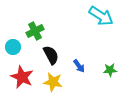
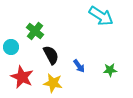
green cross: rotated 24 degrees counterclockwise
cyan circle: moved 2 px left
yellow star: moved 1 px down
